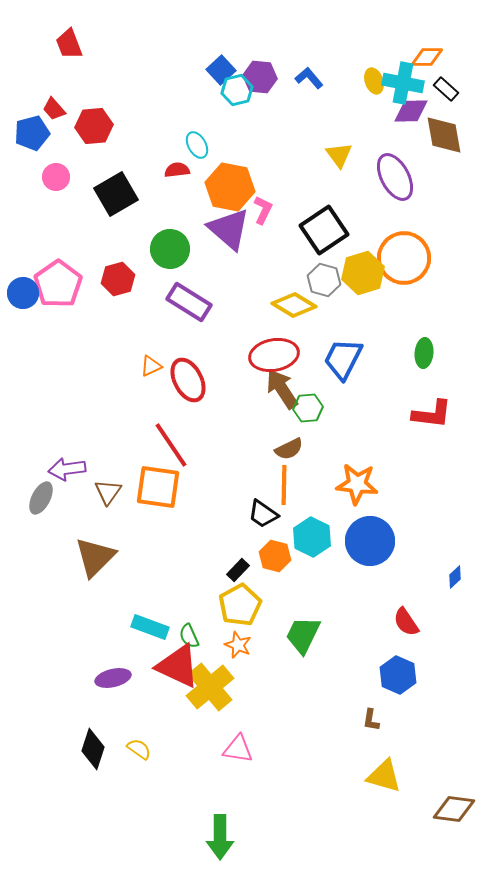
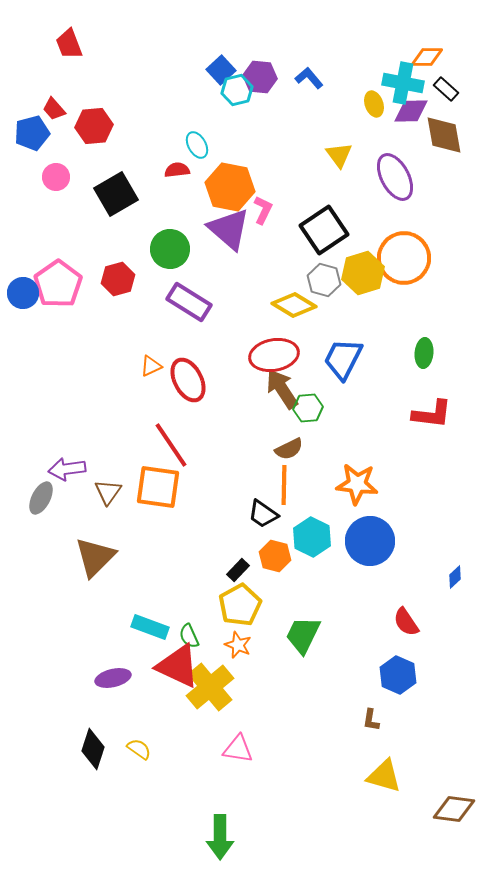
yellow ellipse at (374, 81): moved 23 px down
